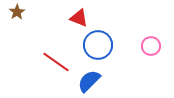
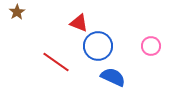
red triangle: moved 5 px down
blue circle: moved 1 px down
blue semicircle: moved 24 px right, 4 px up; rotated 70 degrees clockwise
